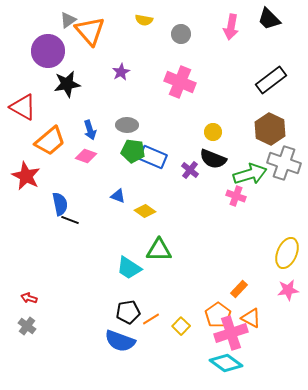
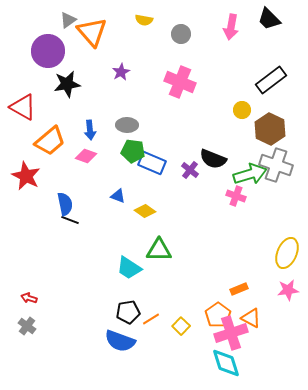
orange triangle at (90, 31): moved 2 px right, 1 px down
blue arrow at (90, 130): rotated 12 degrees clockwise
yellow circle at (213, 132): moved 29 px right, 22 px up
blue rectangle at (153, 157): moved 1 px left, 6 px down
gray cross at (284, 163): moved 8 px left, 2 px down
blue semicircle at (60, 204): moved 5 px right
orange rectangle at (239, 289): rotated 24 degrees clockwise
cyan diamond at (226, 363): rotated 36 degrees clockwise
